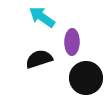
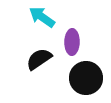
black semicircle: rotated 16 degrees counterclockwise
